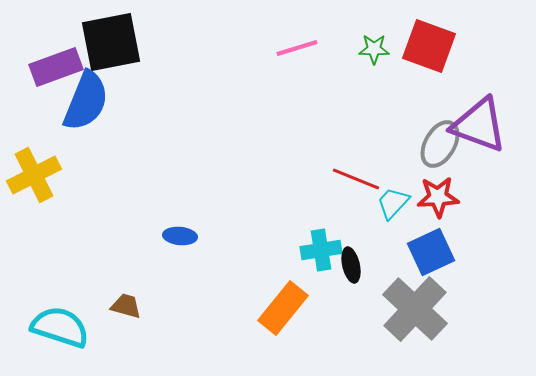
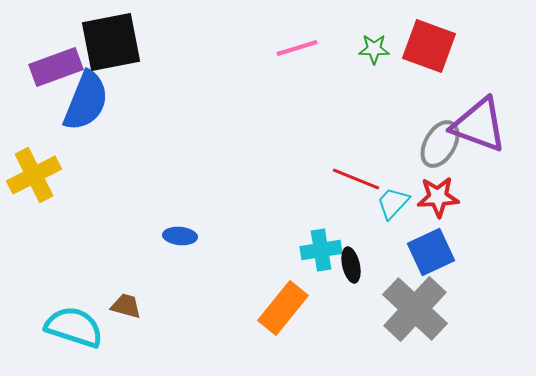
cyan semicircle: moved 14 px right
